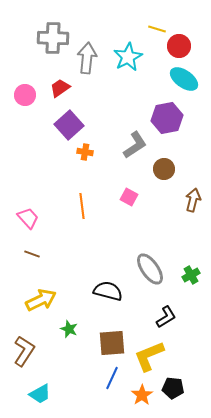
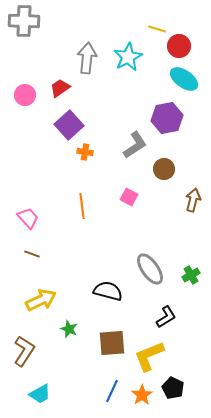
gray cross: moved 29 px left, 17 px up
blue line: moved 13 px down
black pentagon: rotated 20 degrees clockwise
